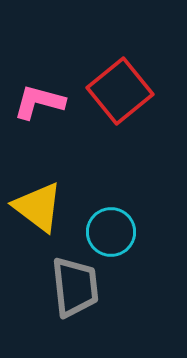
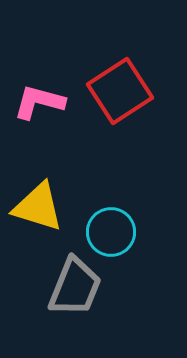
red square: rotated 6 degrees clockwise
yellow triangle: rotated 20 degrees counterclockwise
gray trapezoid: rotated 28 degrees clockwise
